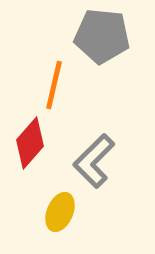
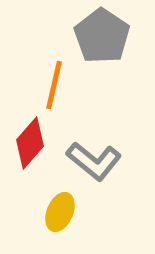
gray pentagon: rotated 28 degrees clockwise
gray L-shape: rotated 96 degrees counterclockwise
